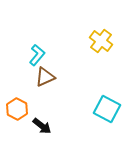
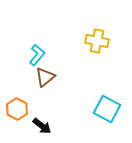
yellow cross: moved 4 px left; rotated 25 degrees counterclockwise
brown triangle: rotated 15 degrees counterclockwise
